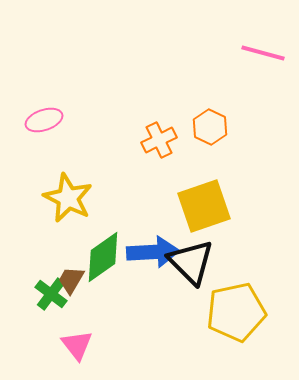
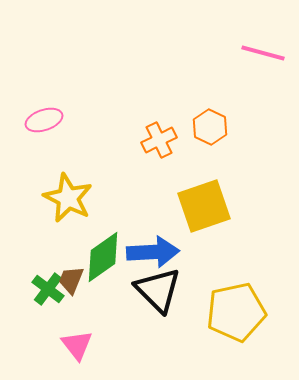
black triangle: moved 33 px left, 28 px down
brown trapezoid: rotated 8 degrees counterclockwise
green cross: moved 3 px left, 5 px up
